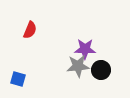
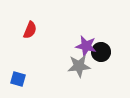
purple star: moved 1 px right, 3 px up; rotated 10 degrees clockwise
gray star: moved 1 px right
black circle: moved 18 px up
